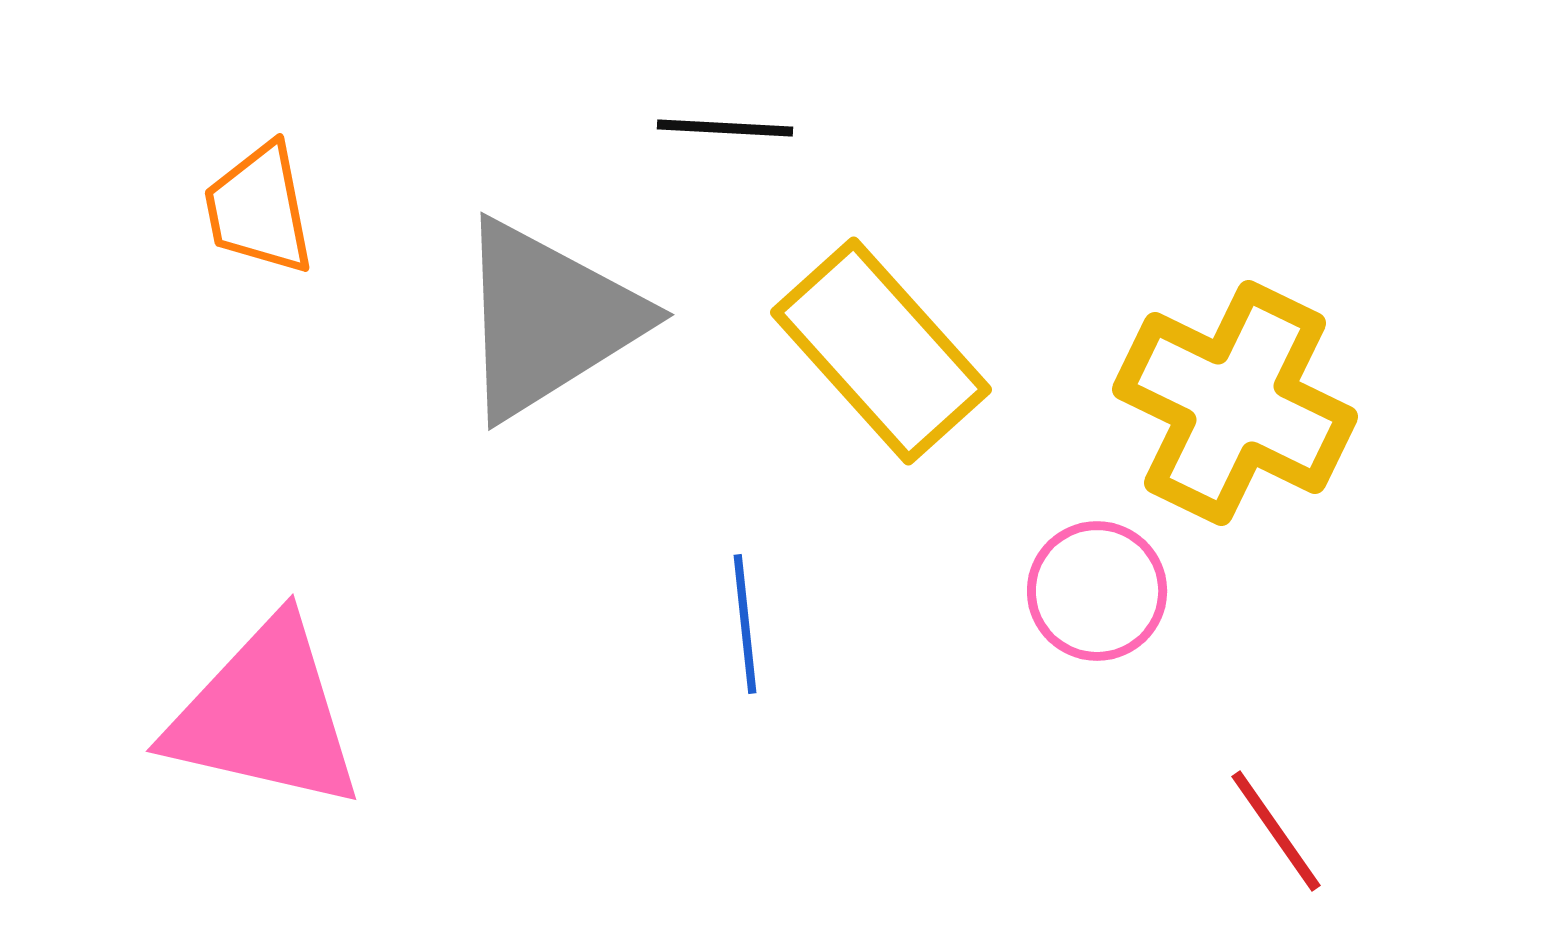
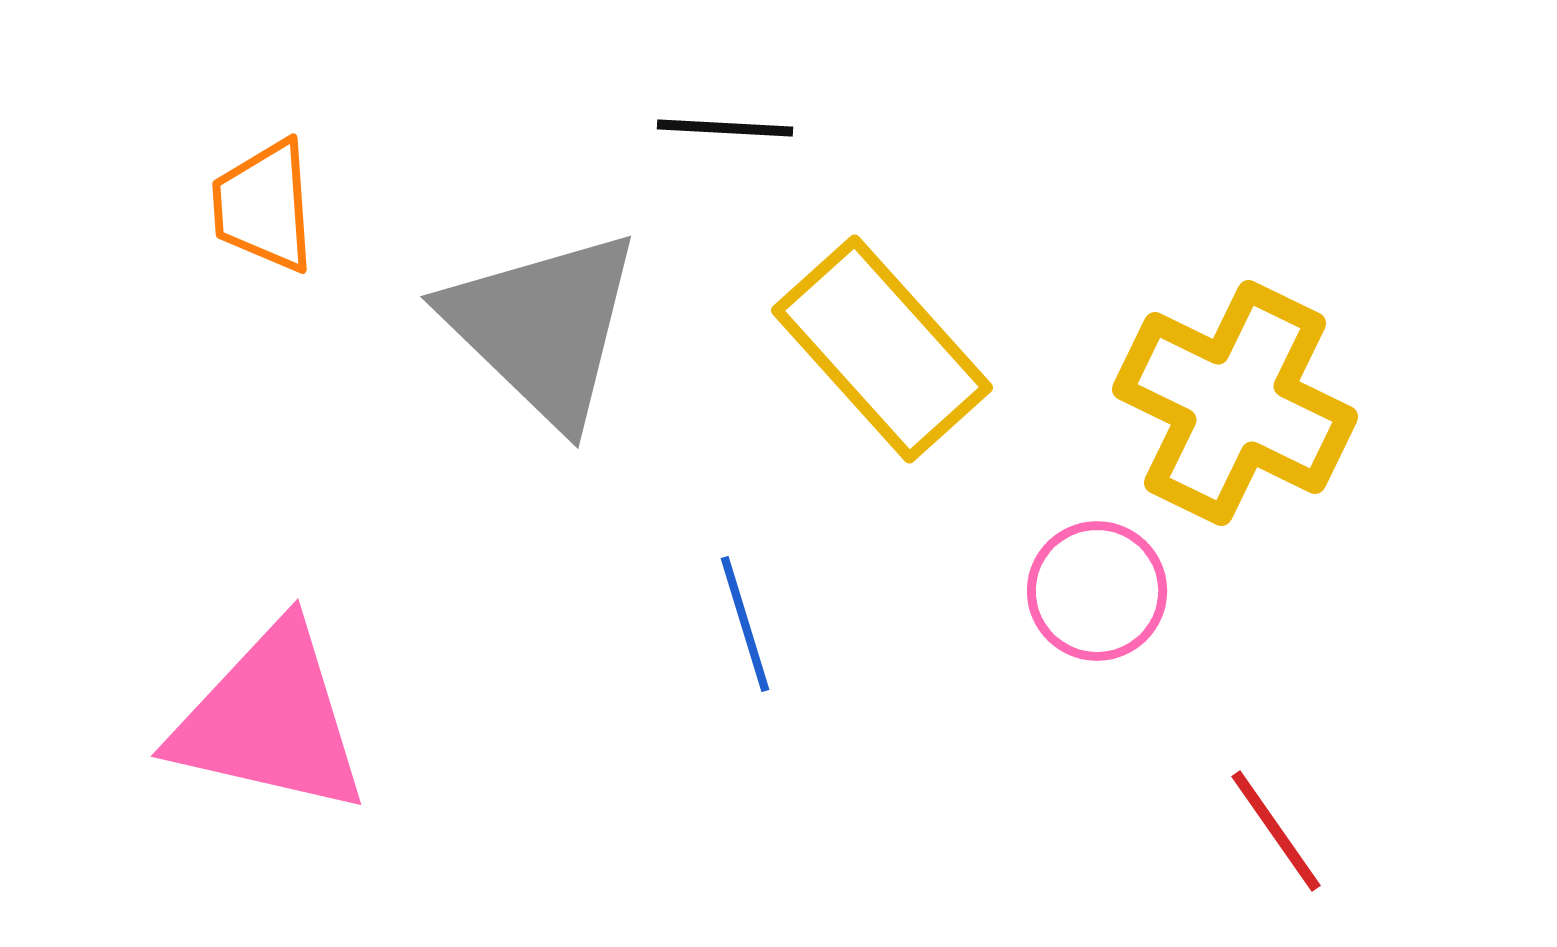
orange trapezoid: moved 5 px right, 3 px up; rotated 7 degrees clockwise
gray triangle: moved 5 px left, 8 px down; rotated 44 degrees counterclockwise
yellow rectangle: moved 1 px right, 2 px up
blue line: rotated 11 degrees counterclockwise
pink triangle: moved 5 px right, 5 px down
